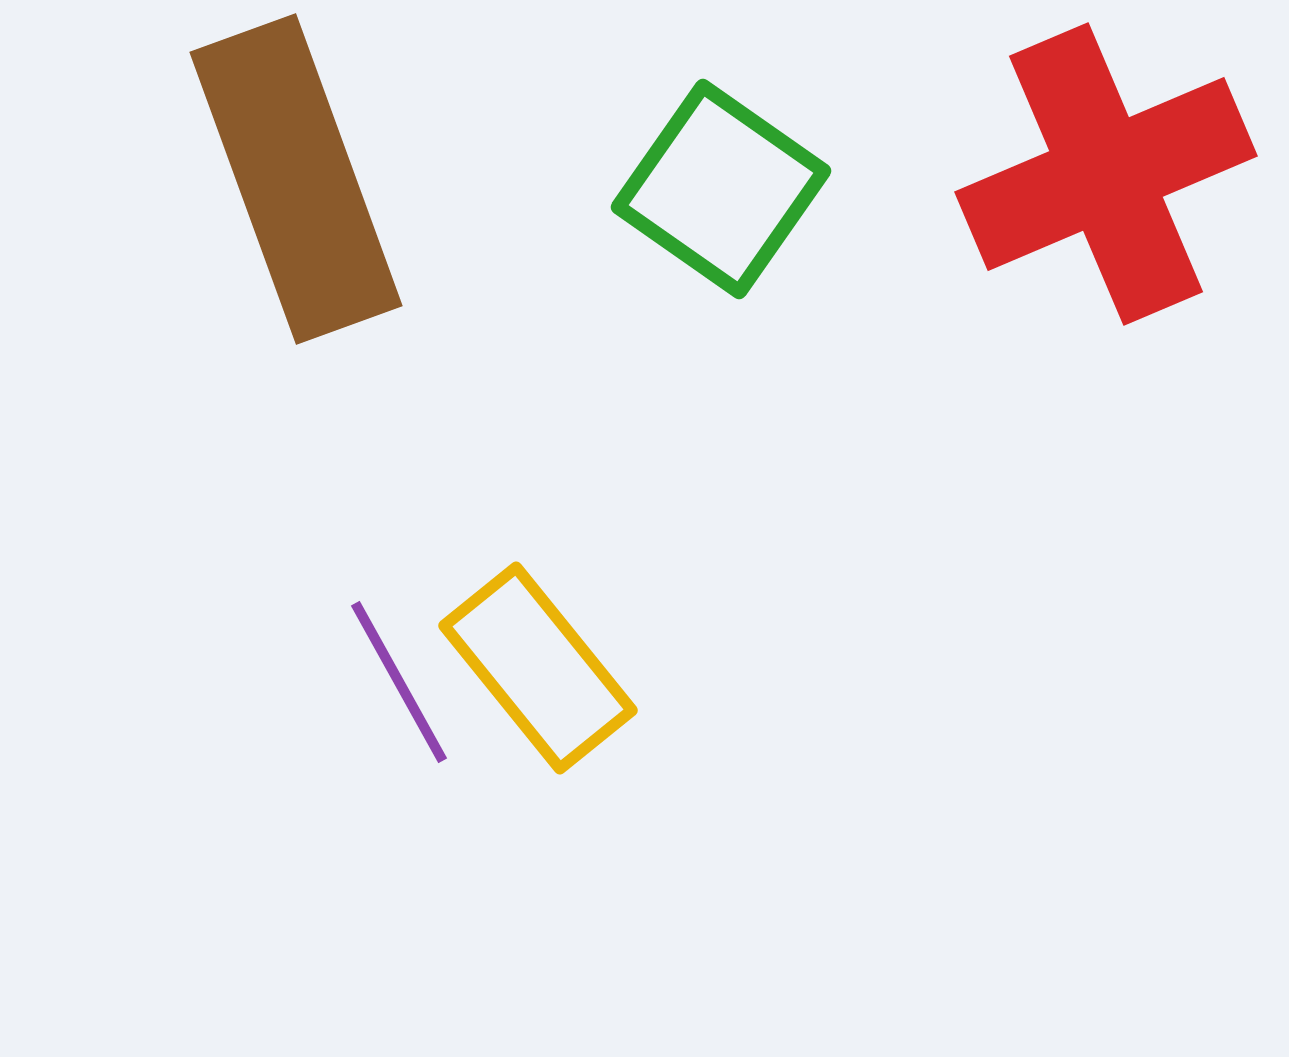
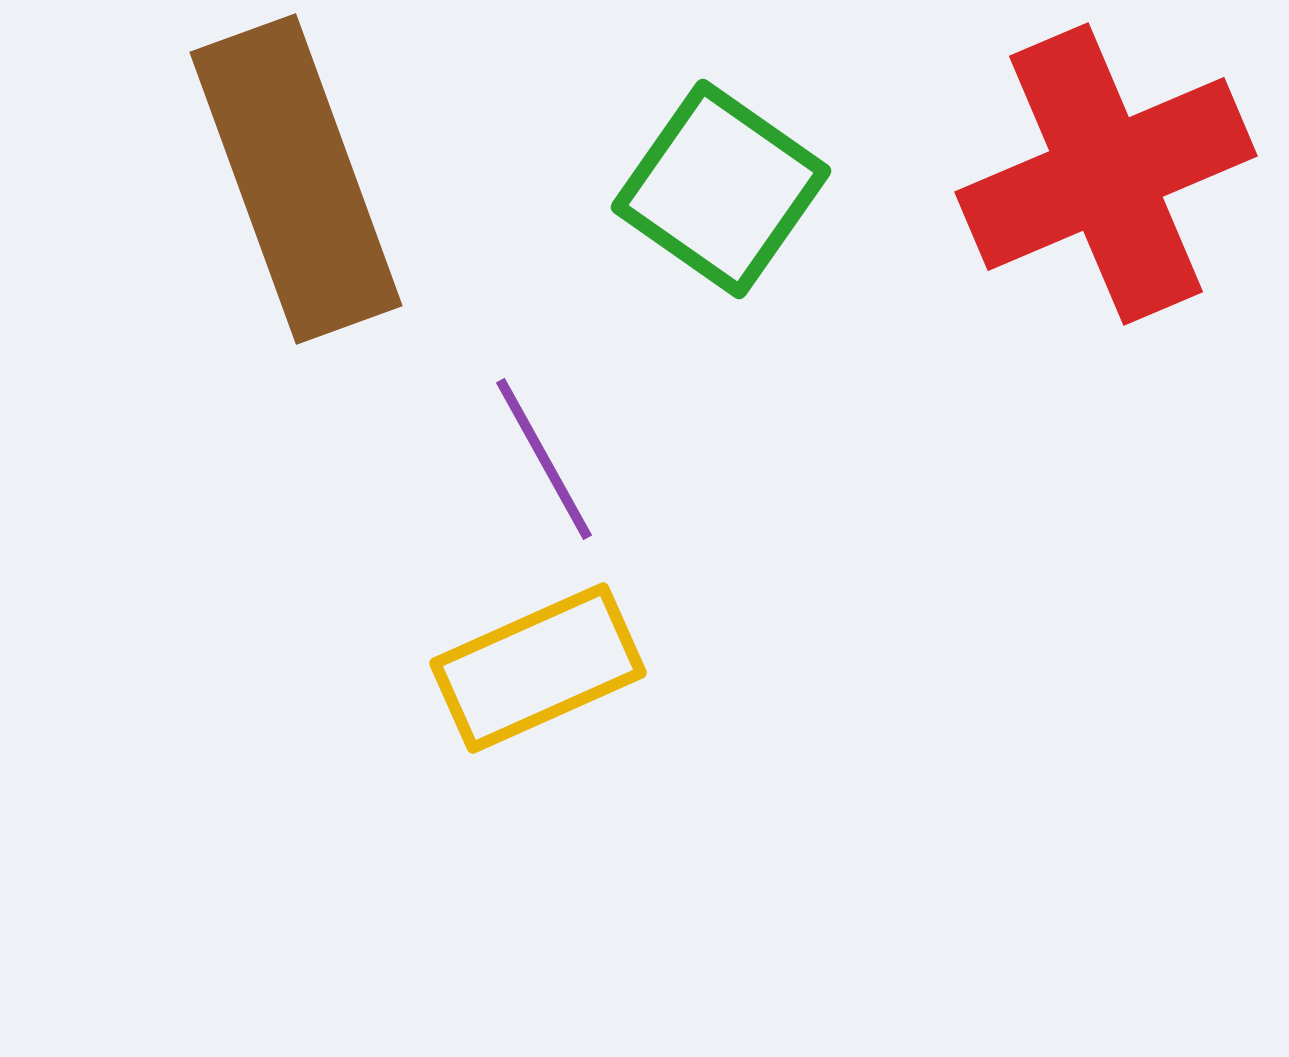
yellow rectangle: rotated 75 degrees counterclockwise
purple line: moved 145 px right, 223 px up
